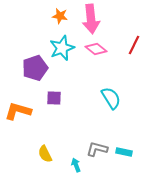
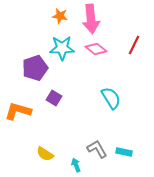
cyan star: rotated 20 degrees clockwise
purple square: rotated 28 degrees clockwise
gray L-shape: rotated 45 degrees clockwise
yellow semicircle: rotated 30 degrees counterclockwise
